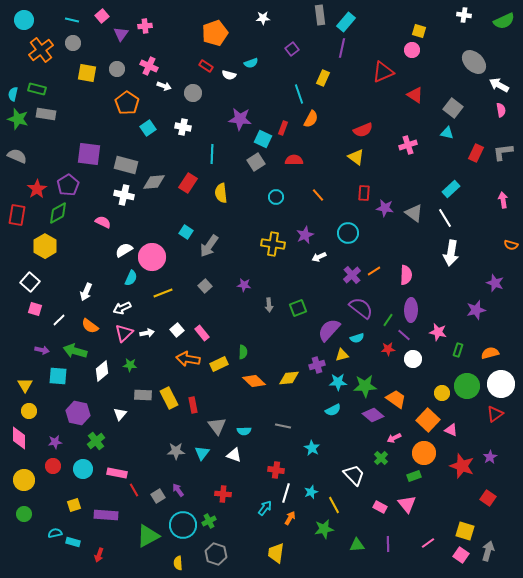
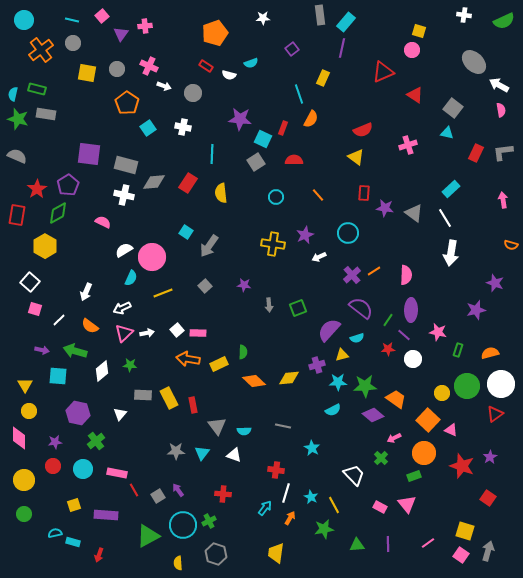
pink rectangle at (202, 333): moved 4 px left; rotated 49 degrees counterclockwise
cyan star at (311, 492): moved 5 px down; rotated 24 degrees counterclockwise
